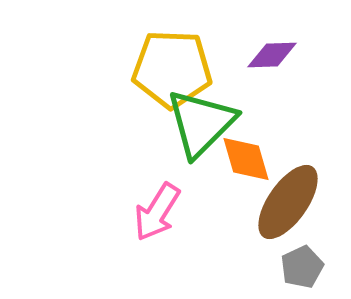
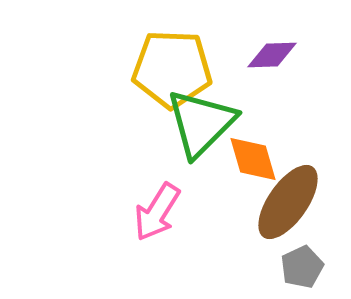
orange diamond: moved 7 px right
